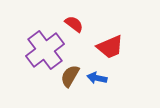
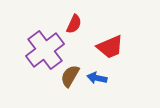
red semicircle: rotated 78 degrees clockwise
